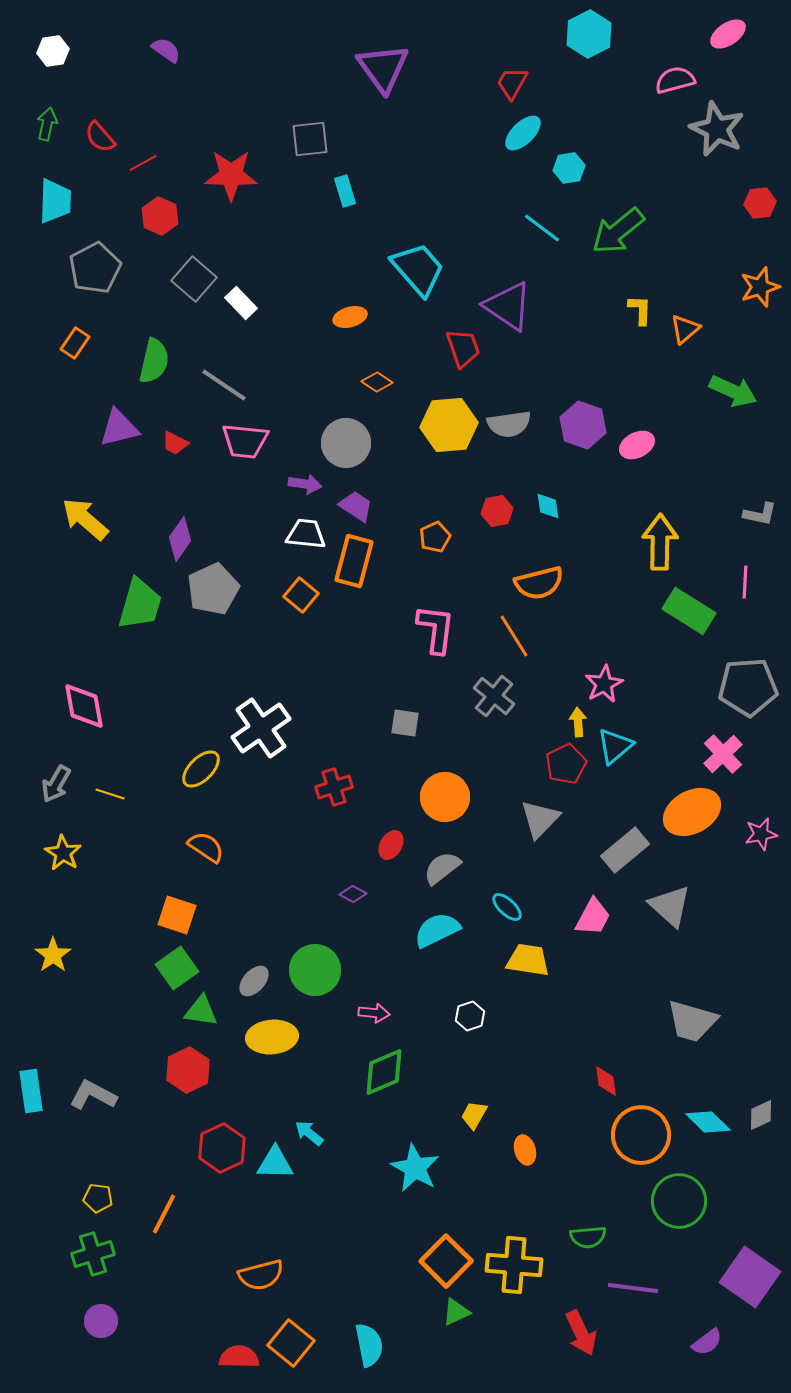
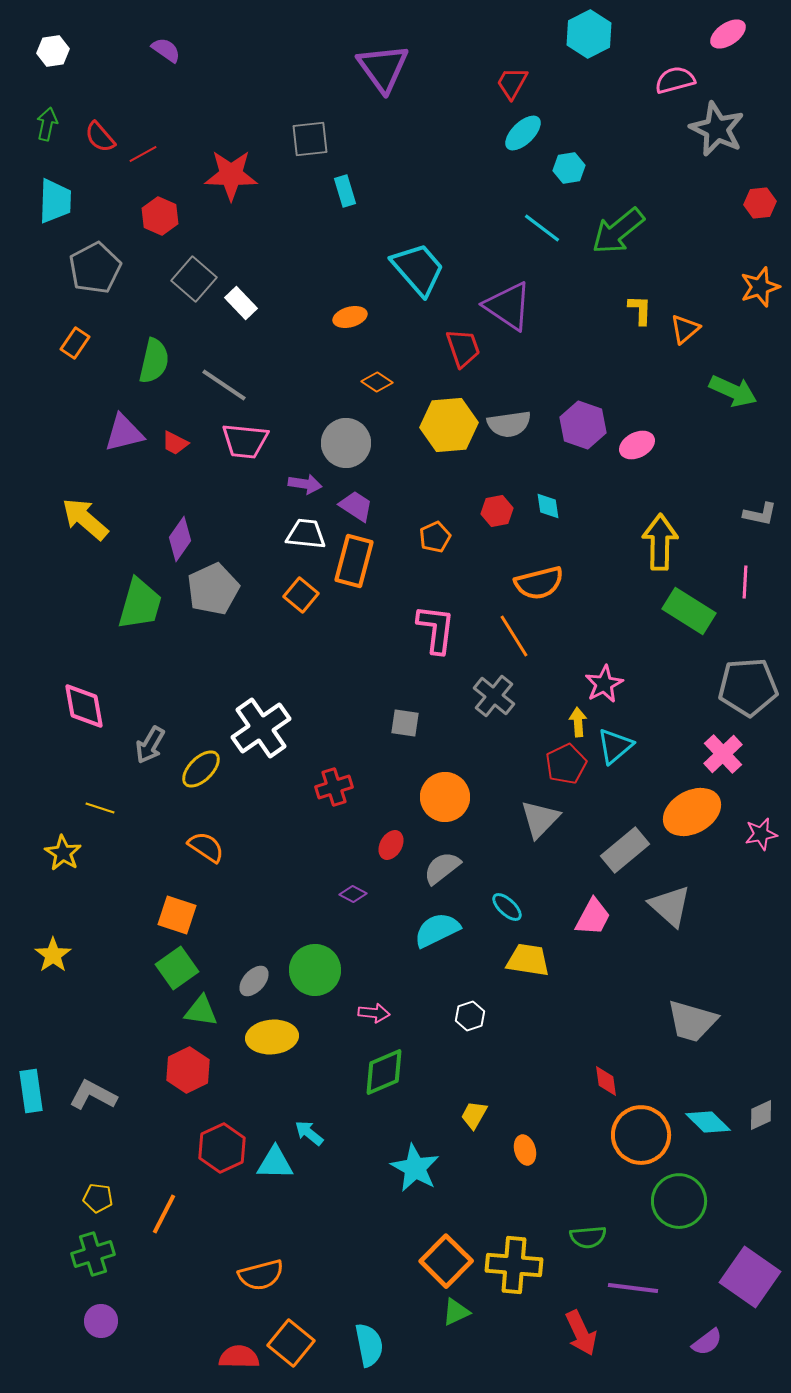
red line at (143, 163): moved 9 px up
purple triangle at (119, 428): moved 5 px right, 5 px down
gray arrow at (56, 784): moved 94 px right, 39 px up
yellow line at (110, 794): moved 10 px left, 14 px down
